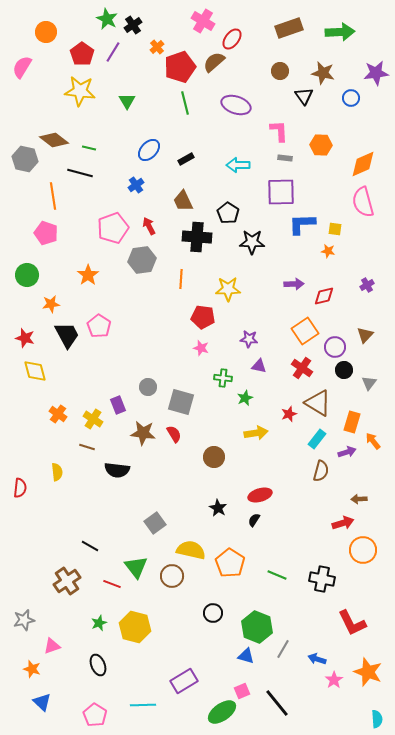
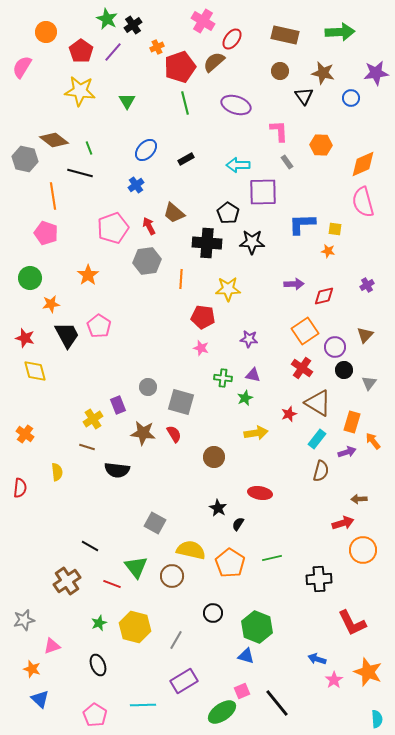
brown rectangle at (289, 28): moved 4 px left, 7 px down; rotated 32 degrees clockwise
orange cross at (157, 47): rotated 16 degrees clockwise
purple line at (113, 52): rotated 10 degrees clockwise
red pentagon at (82, 54): moved 1 px left, 3 px up
green line at (89, 148): rotated 56 degrees clockwise
blue ellipse at (149, 150): moved 3 px left
gray rectangle at (285, 158): moved 2 px right, 4 px down; rotated 48 degrees clockwise
purple square at (281, 192): moved 18 px left
brown trapezoid at (183, 201): moved 9 px left, 12 px down; rotated 25 degrees counterclockwise
black cross at (197, 237): moved 10 px right, 6 px down
gray hexagon at (142, 260): moved 5 px right, 1 px down
green circle at (27, 275): moved 3 px right, 3 px down
purple triangle at (259, 366): moved 6 px left, 9 px down
orange cross at (58, 414): moved 33 px left, 20 px down
yellow cross at (93, 419): rotated 24 degrees clockwise
red ellipse at (260, 495): moved 2 px up; rotated 25 degrees clockwise
black semicircle at (254, 520): moved 16 px left, 4 px down
gray square at (155, 523): rotated 25 degrees counterclockwise
green line at (277, 575): moved 5 px left, 17 px up; rotated 36 degrees counterclockwise
black cross at (322, 579): moved 3 px left; rotated 15 degrees counterclockwise
gray line at (283, 649): moved 107 px left, 9 px up
blue triangle at (42, 702): moved 2 px left, 3 px up
